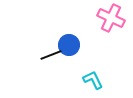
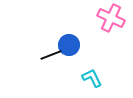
cyan L-shape: moved 1 px left, 2 px up
